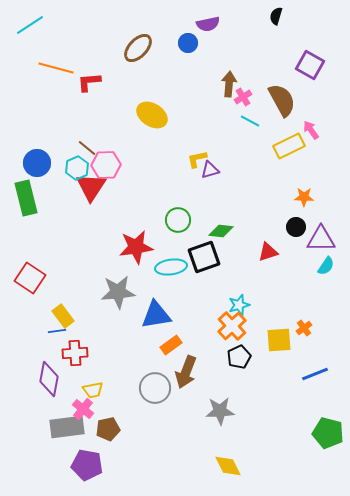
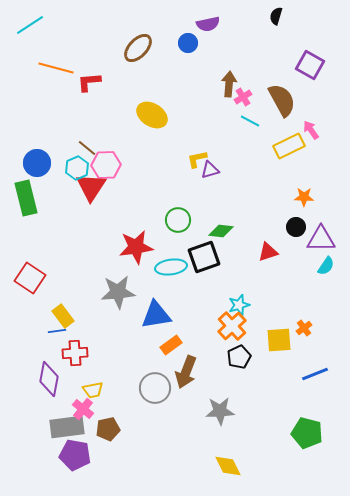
green pentagon at (328, 433): moved 21 px left
purple pentagon at (87, 465): moved 12 px left, 10 px up
